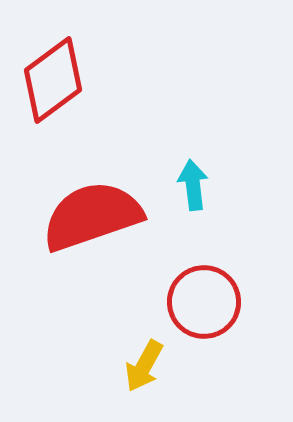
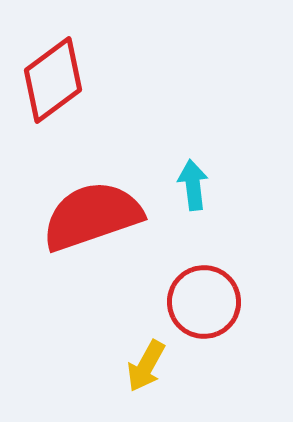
yellow arrow: moved 2 px right
